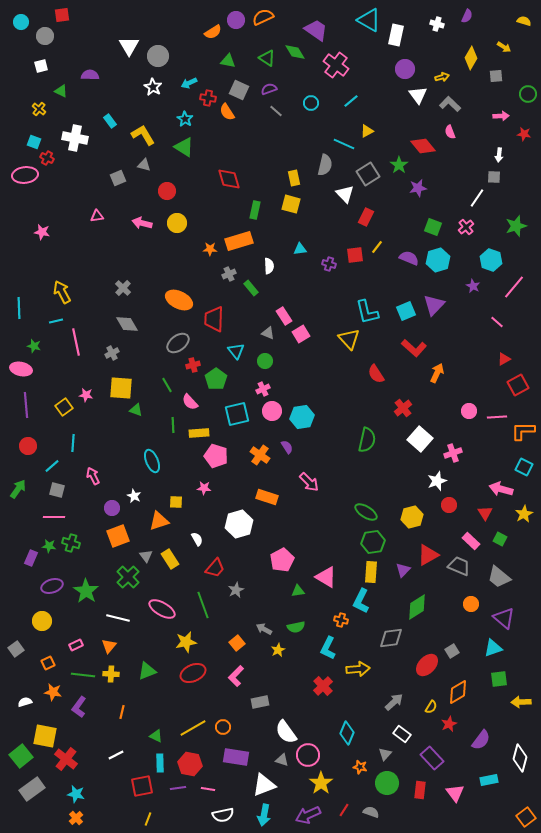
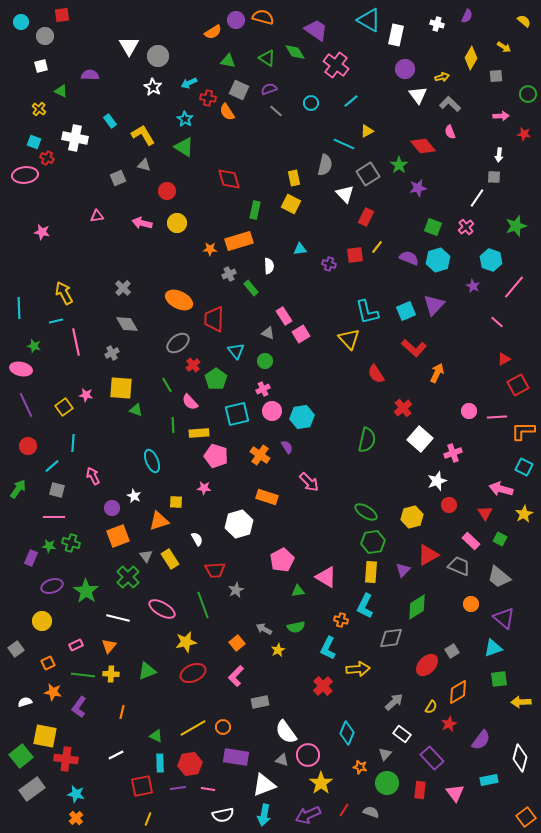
orange semicircle at (263, 17): rotated 40 degrees clockwise
yellow semicircle at (524, 21): rotated 24 degrees clockwise
yellow square at (291, 204): rotated 12 degrees clockwise
yellow arrow at (62, 292): moved 2 px right, 1 px down
red cross at (193, 365): rotated 24 degrees counterclockwise
purple line at (26, 405): rotated 20 degrees counterclockwise
red trapezoid at (215, 568): moved 2 px down; rotated 45 degrees clockwise
cyan L-shape at (361, 601): moved 4 px right, 5 px down
red cross at (66, 759): rotated 30 degrees counterclockwise
red hexagon at (190, 764): rotated 20 degrees counterclockwise
